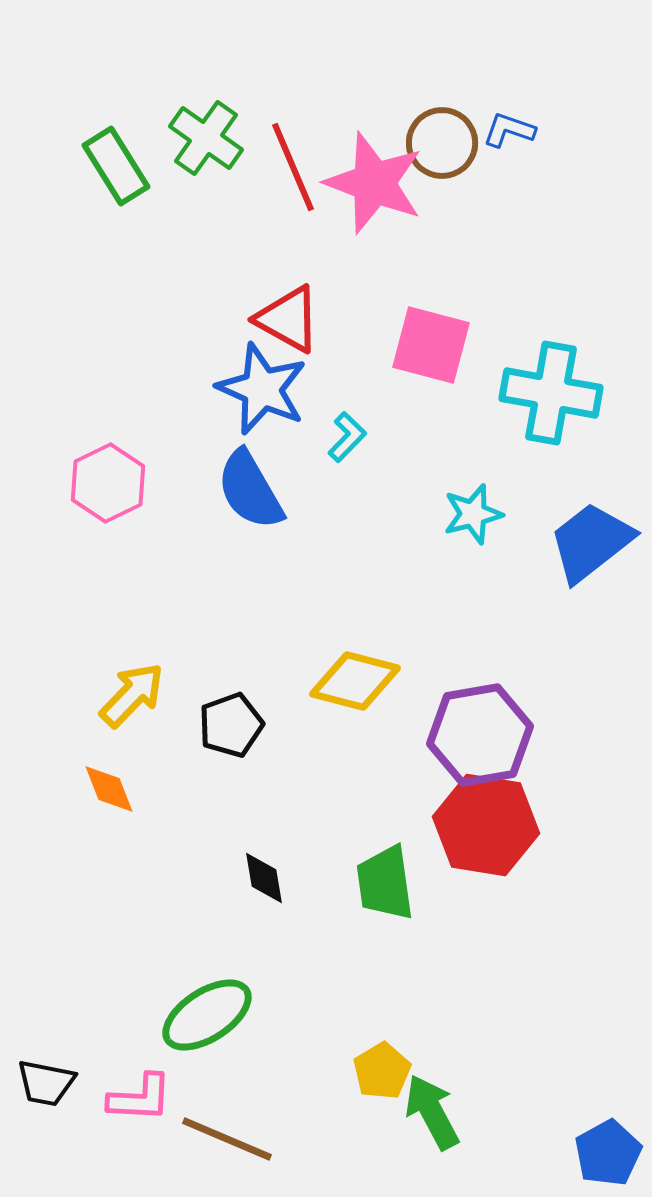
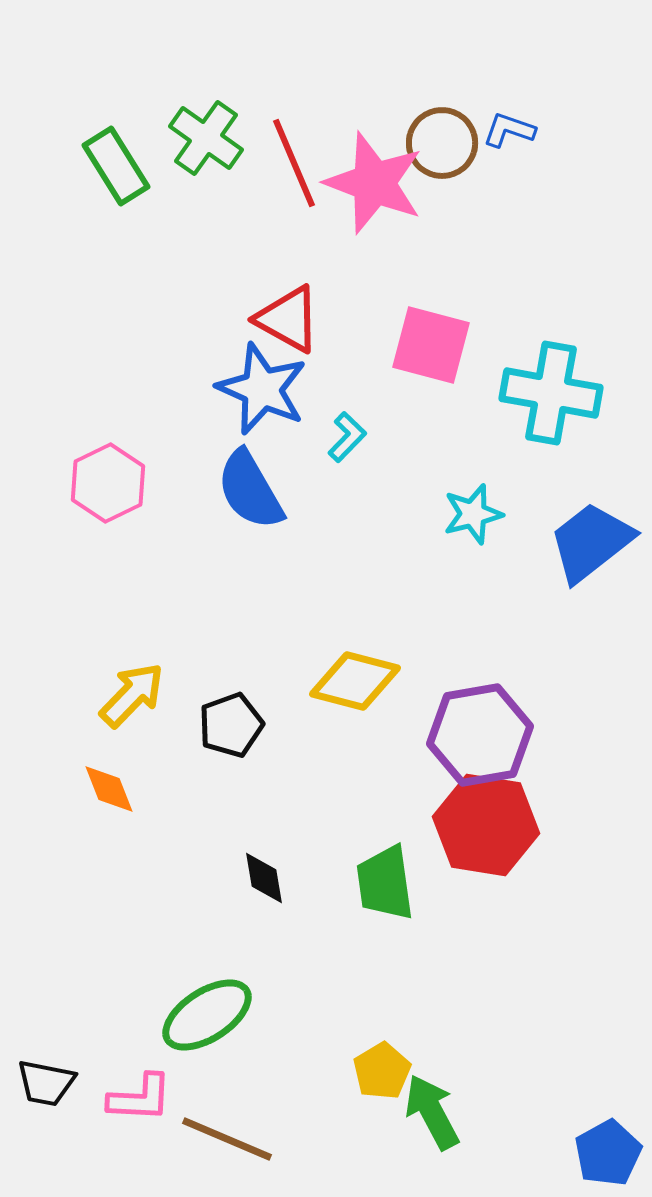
red line: moved 1 px right, 4 px up
